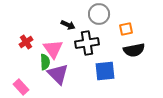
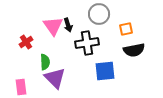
black arrow: rotated 48 degrees clockwise
pink triangle: moved 23 px up
purple triangle: moved 3 px left, 4 px down
pink rectangle: rotated 35 degrees clockwise
